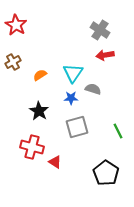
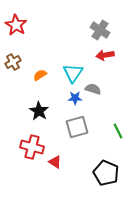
blue star: moved 4 px right
black pentagon: rotated 10 degrees counterclockwise
